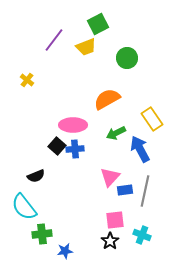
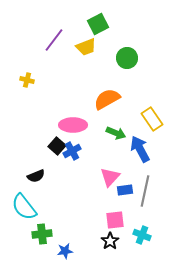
yellow cross: rotated 24 degrees counterclockwise
green arrow: rotated 132 degrees counterclockwise
blue cross: moved 3 px left, 2 px down; rotated 24 degrees counterclockwise
